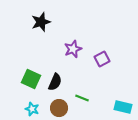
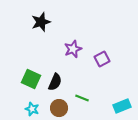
cyan rectangle: moved 1 px left, 1 px up; rotated 36 degrees counterclockwise
